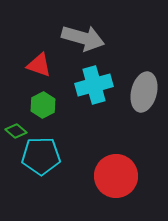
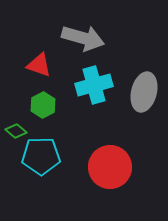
red circle: moved 6 px left, 9 px up
